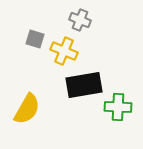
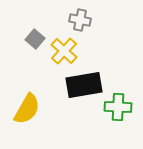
gray cross: rotated 10 degrees counterclockwise
gray square: rotated 24 degrees clockwise
yellow cross: rotated 20 degrees clockwise
